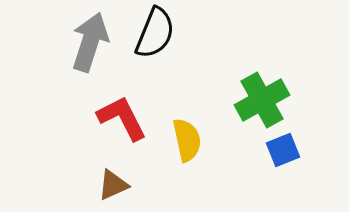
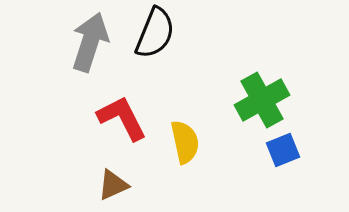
yellow semicircle: moved 2 px left, 2 px down
